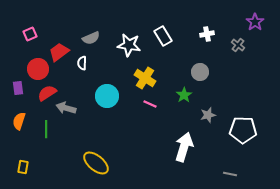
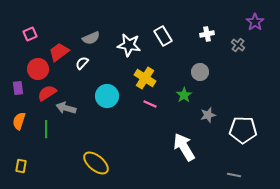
white semicircle: rotated 40 degrees clockwise
white arrow: rotated 48 degrees counterclockwise
yellow rectangle: moved 2 px left, 1 px up
gray line: moved 4 px right, 1 px down
